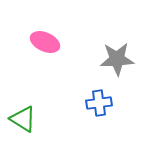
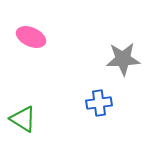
pink ellipse: moved 14 px left, 5 px up
gray star: moved 6 px right
